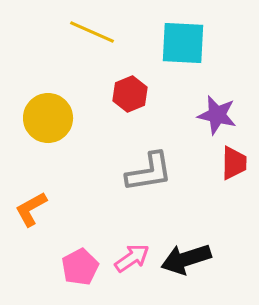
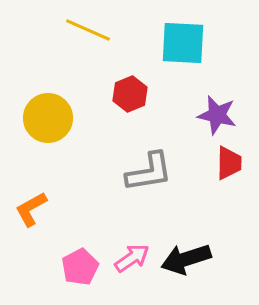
yellow line: moved 4 px left, 2 px up
red trapezoid: moved 5 px left
